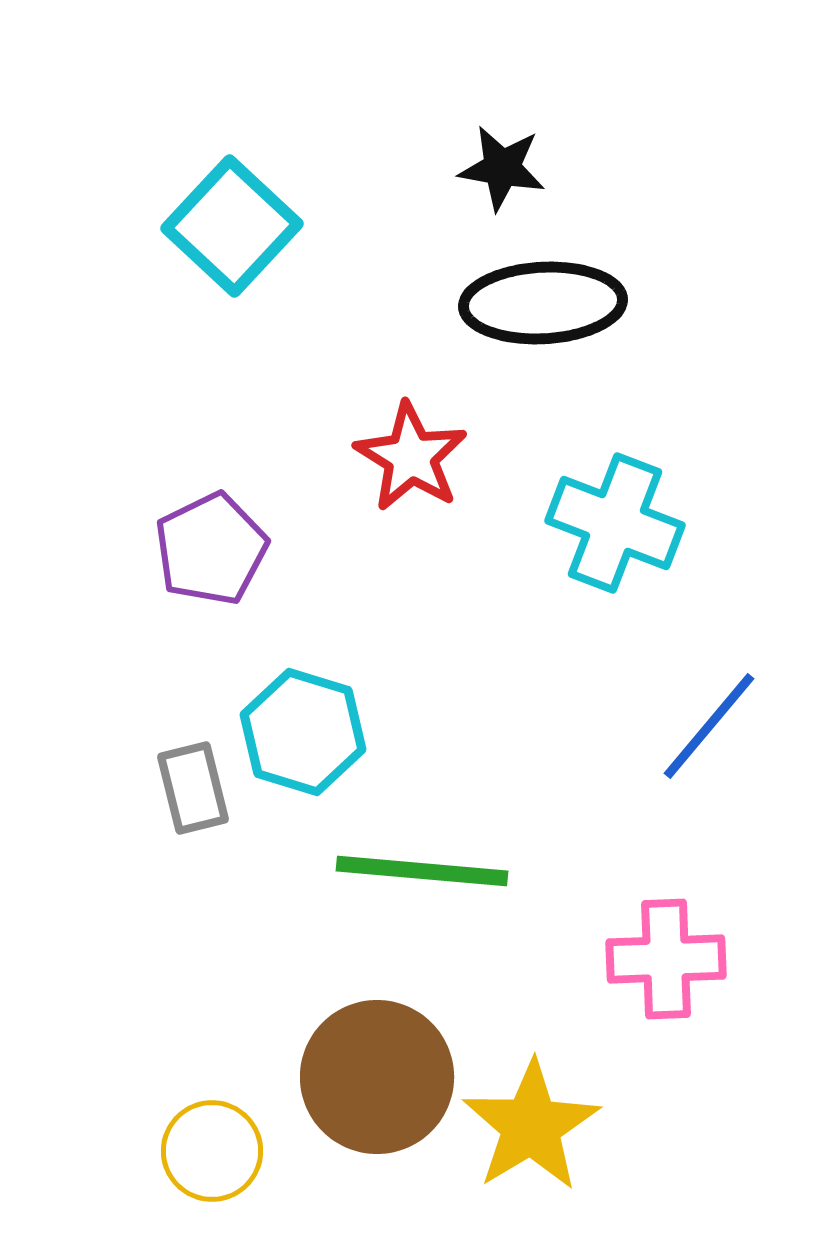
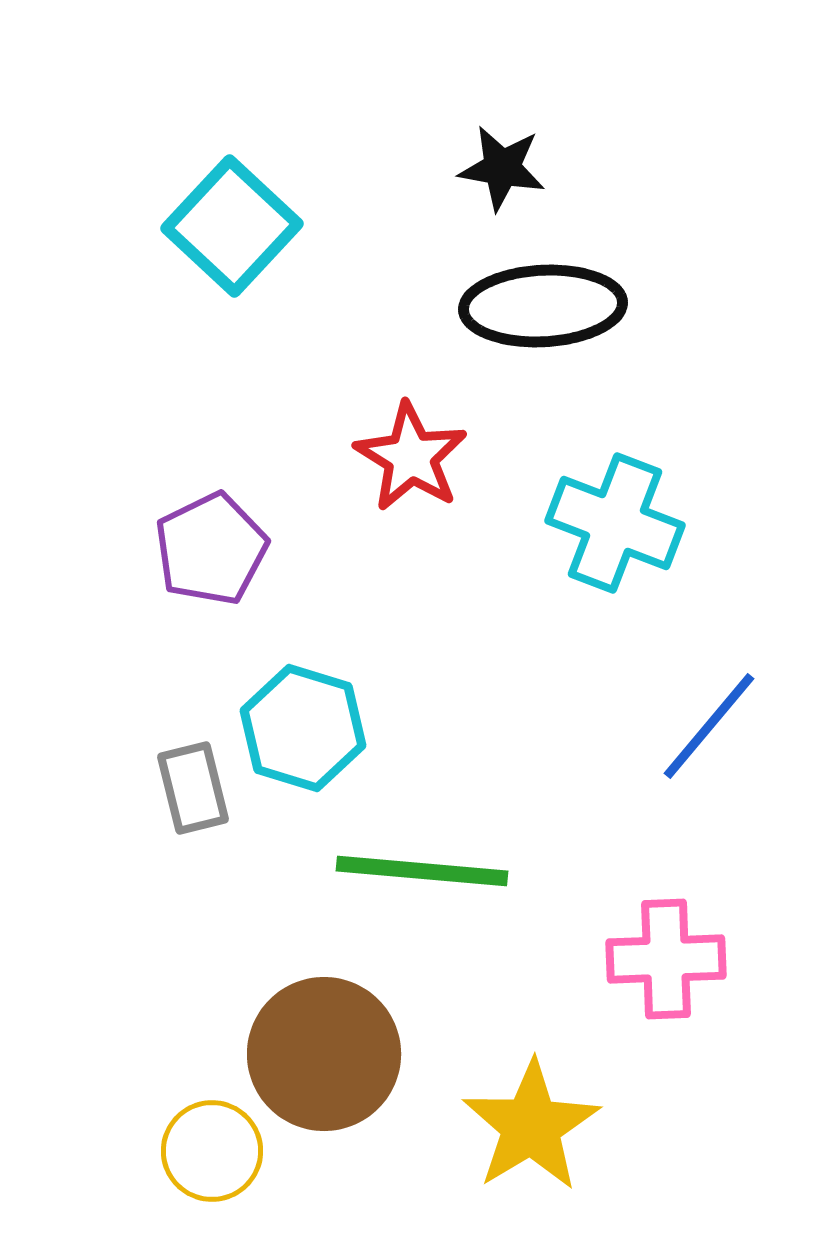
black ellipse: moved 3 px down
cyan hexagon: moved 4 px up
brown circle: moved 53 px left, 23 px up
